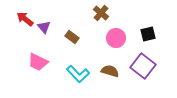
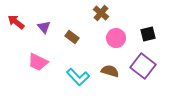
red arrow: moved 9 px left, 3 px down
cyan L-shape: moved 3 px down
